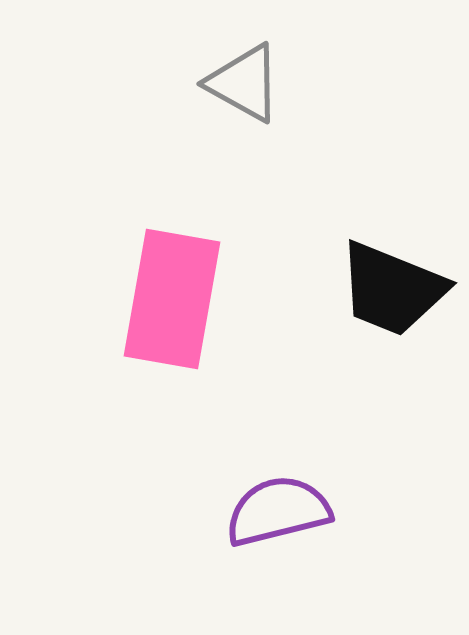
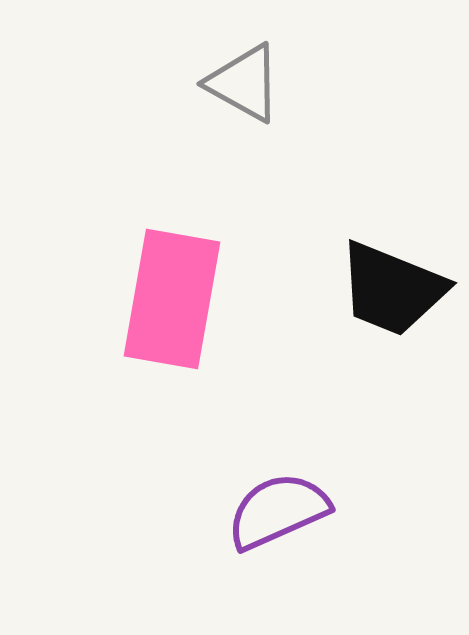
purple semicircle: rotated 10 degrees counterclockwise
